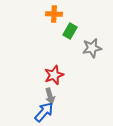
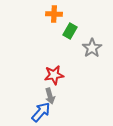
gray star: rotated 24 degrees counterclockwise
red star: rotated 12 degrees clockwise
blue arrow: moved 3 px left
